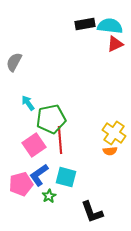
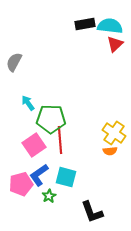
red triangle: rotated 18 degrees counterclockwise
green pentagon: rotated 12 degrees clockwise
